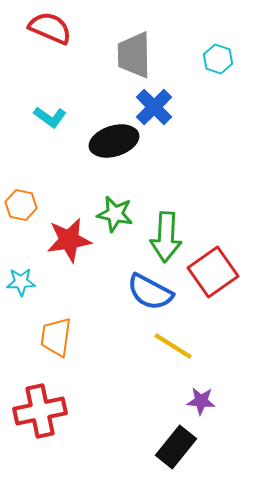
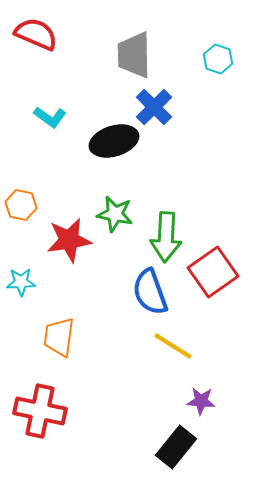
red semicircle: moved 14 px left, 6 px down
blue semicircle: rotated 42 degrees clockwise
orange trapezoid: moved 3 px right
red cross: rotated 24 degrees clockwise
